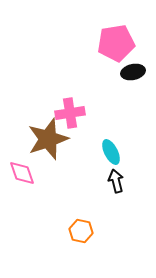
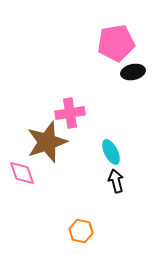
brown star: moved 1 px left, 3 px down
